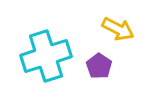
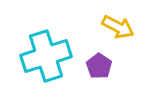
yellow arrow: moved 2 px up
